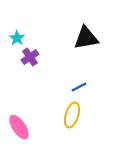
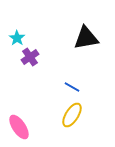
blue line: moved 7 px left; rotated 56 degrees clockwise
yellow ellipse: rotated 15 degrees clockwise
